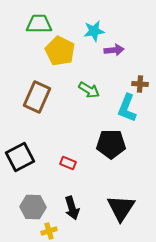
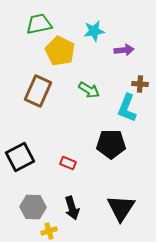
green trapezoid: rotated 12 degrees counterclockwise
purple arrow: moved 10 px right
brown rectangle: moved 1 px right, 6 px up
